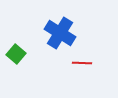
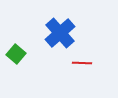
blue cross: rotated 16 degrees clockwise
